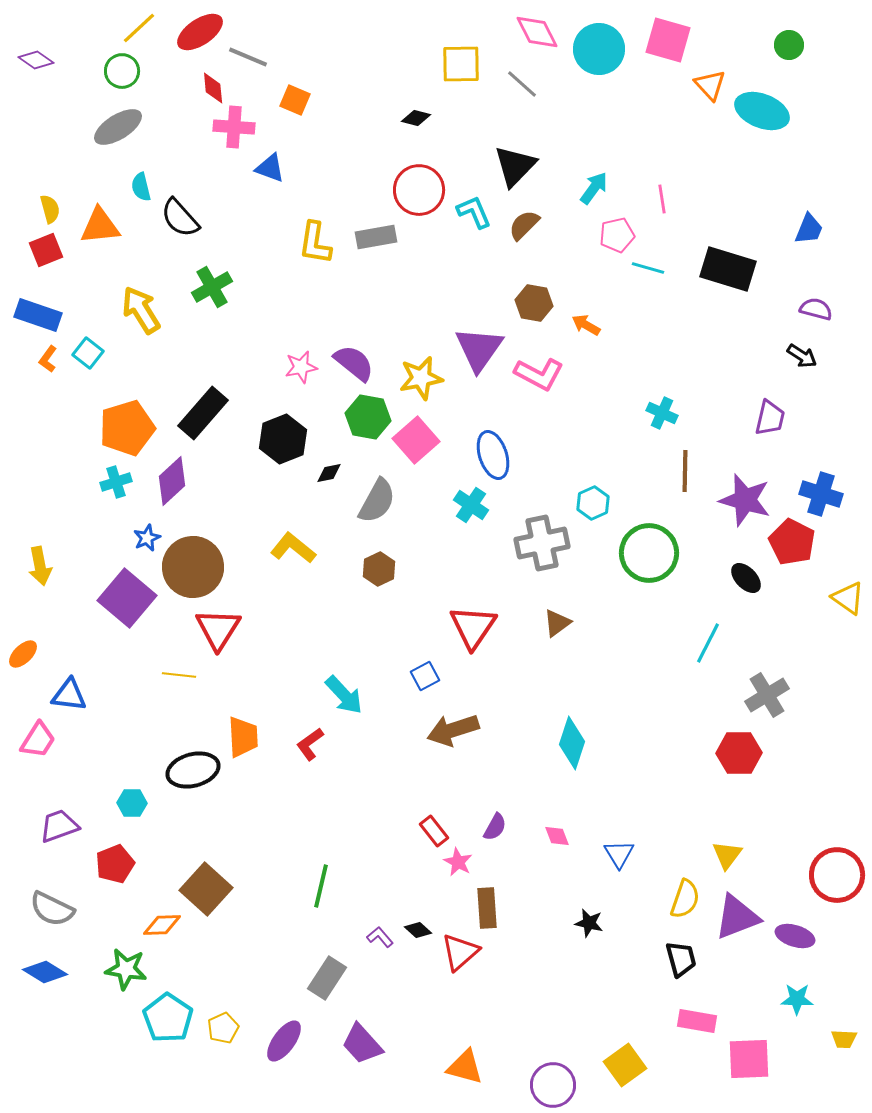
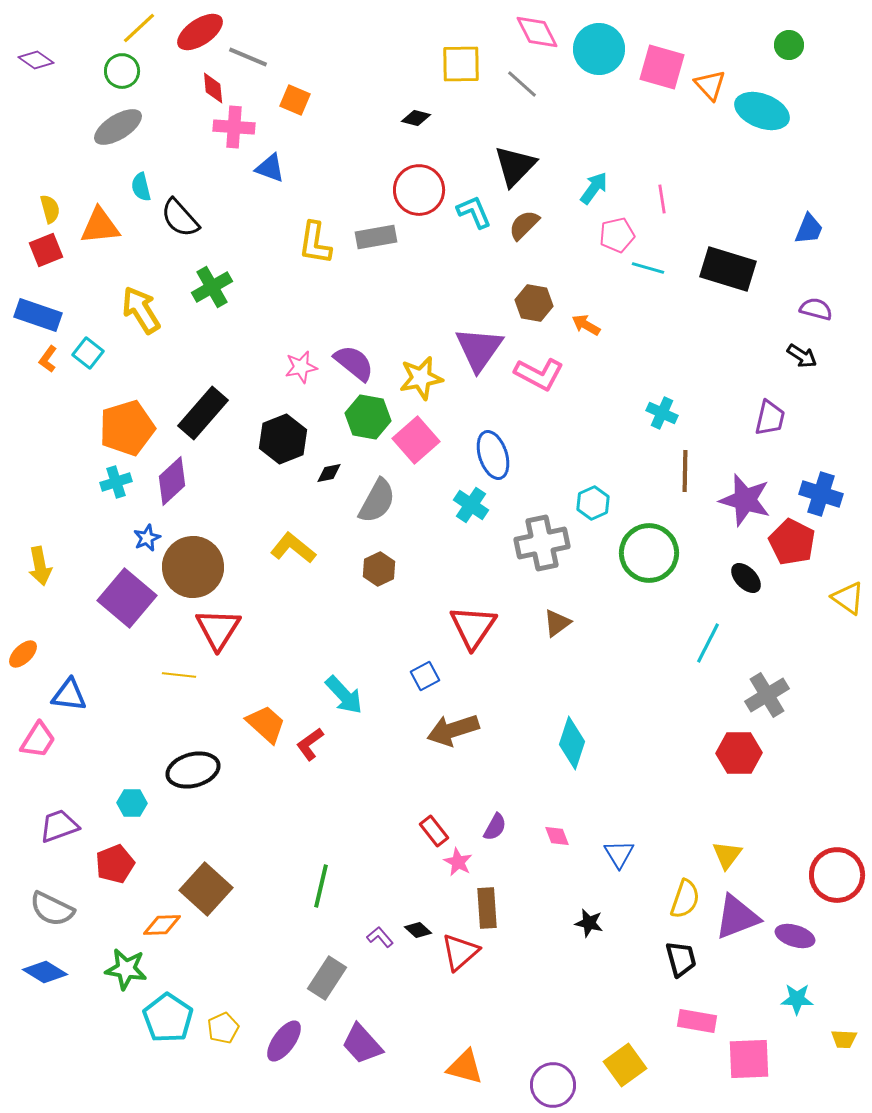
pink square at (668, 40): moved 6 px left, 27 px down
orange trapezoid at (243, 737): moved 23 px right, 13 px up; rotated 45 degrees counterclockwise
